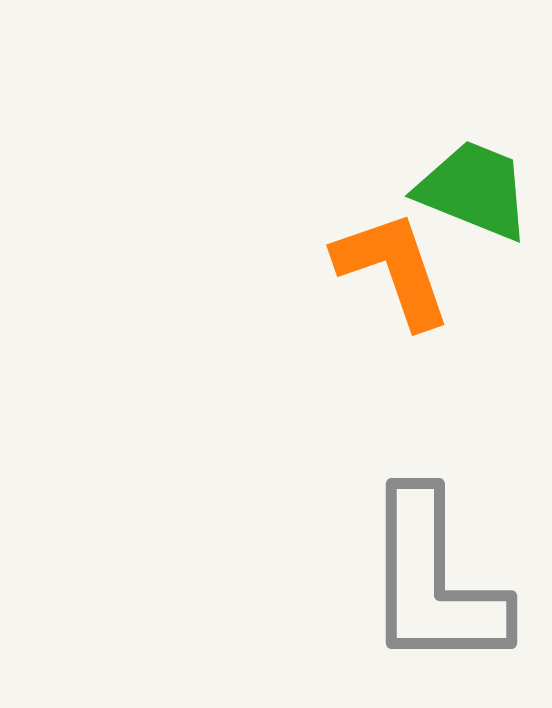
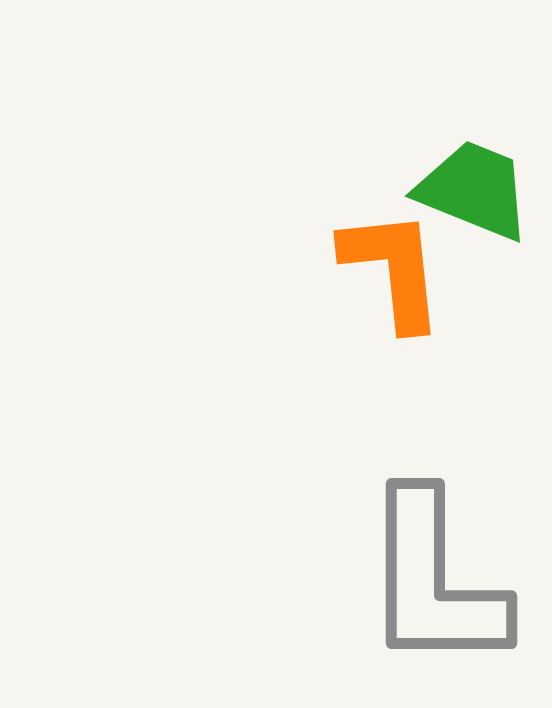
orange L-shape: rotated 13 degrees clockwise
